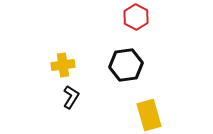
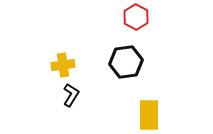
black hexagon: moved 3 px up
black L-shape: moved 2 px up
yellow rectangle: rotated 16 degrees clockwise
